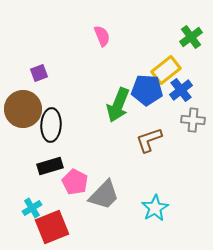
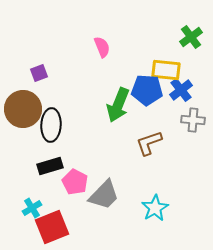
pink semicircle: moved 11 px down
yellow rectangle: rotated 44 degrees clockwise
brown L-shape: moved 3 px down
